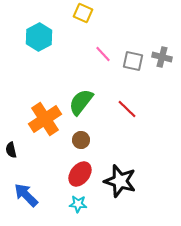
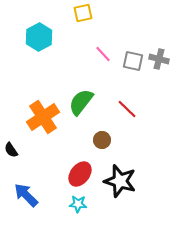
yellow square: rotated 36 degrees counterclockwise
gray cross: moved 3 px left, 2 px down
orange cross: moved 2 px left, 2 px up
brown circle: moved 21 px right
black semicircle: rotated 21 degrees counterclockwise
